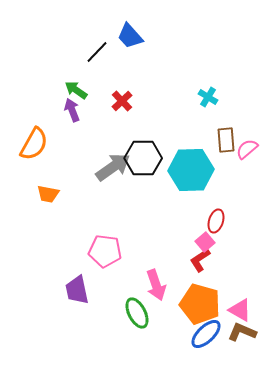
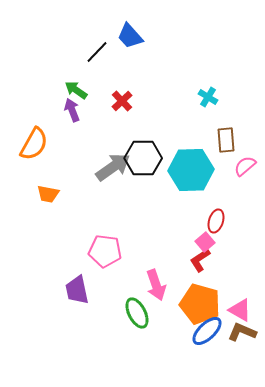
pink semicircle: moved 2 px left, 17 px down
blue ellipse: moved 1 px right, 3 px up
